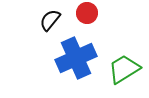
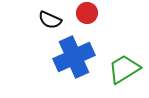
black semicircle: rotated 105 degrees counterclockwise
blue cross: moved 2 px left, 1 px up
